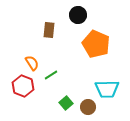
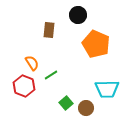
red hexagon: moved 1 px right
brown circle: moved 2 px left, 1 px down
